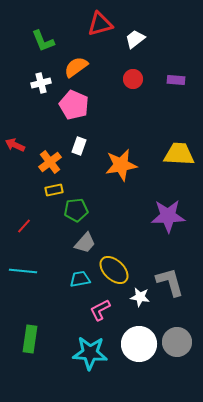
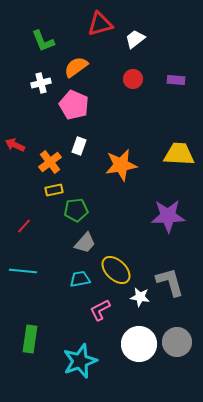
yellow ellipse: moved 2 px right
cyan star: moved 10 px left, 8 px down; rotated 24 degrees counterclockwise
